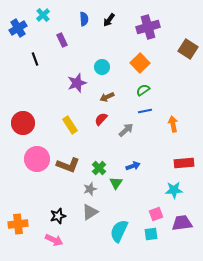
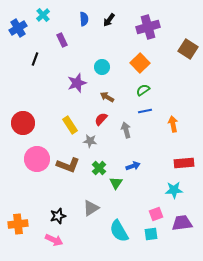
black line: rotated 40 degrees clockwise
brown arrow: rotated 56 degrees clockwise
gray arrow: rotated 63 degrees counterclockwise
gray star: moved 48 px up; rotated 24 degrees clockwise
gray triangle: moved 1 px right, 4 px up
cyan semicircle: rotated 55 degrees counterclockwise
